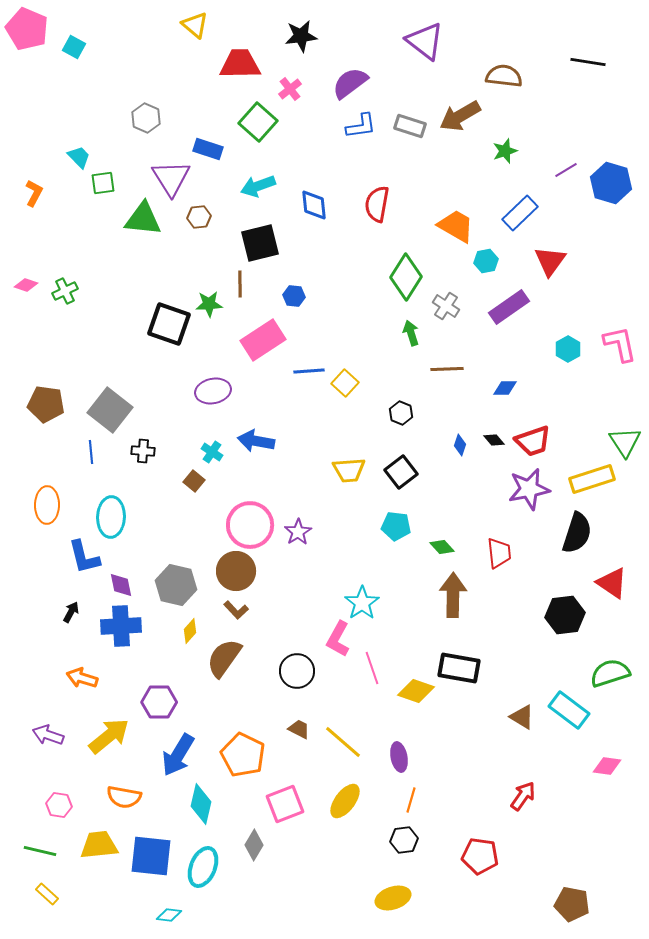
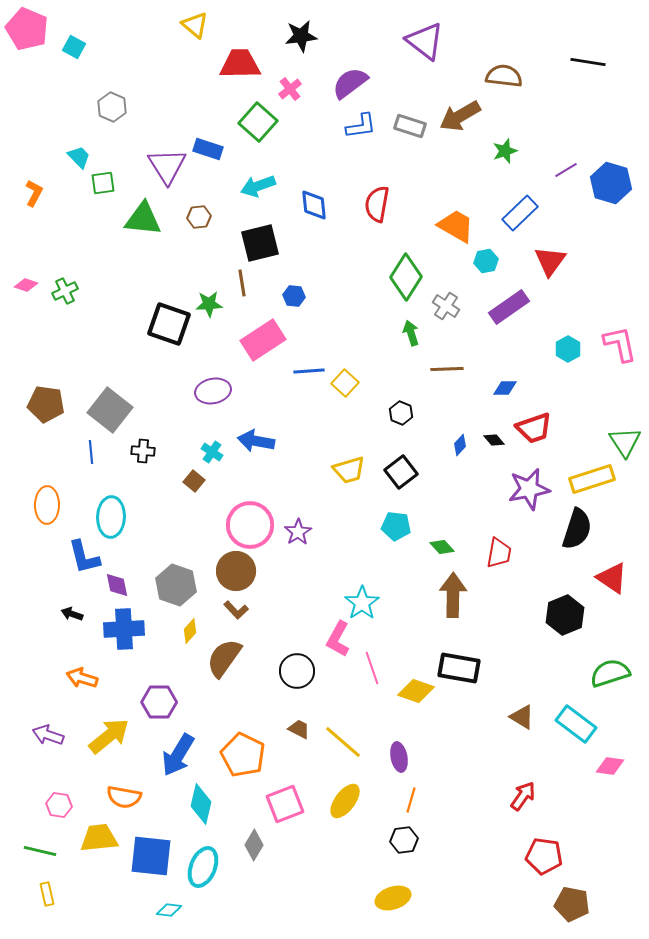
gray hexagon at (146, 118): moved 34 px left, 11 px up
purple triangle at (171, 178): moved 4 px left, 12 px up
brown line at (240, 284): moved 2 px right, 1 px up; rotated 8 degrees counterclockwise
red trapezoid at (533, 441): moved 1 px right, 13 px up
blue diamond at (460, 445): rotated 25 degrees clockwise
yellow trapezoid at (349, 470): rotated 12 degrees counterclockwise
black semicircle at (577, 533): moved 4 px up
red trapezoid at (499, 553): rotated 16 degrees clockwise
red triangle at (612, 583): moved 5 px up
purple diamond at (121, 585): moved 4 px left
gray hexagon at (176, 585): rotated 6 degrees clockwise
black arrow at (71, 612): moved 1 px right, 2 px down; rotated 100 degrees counterclockwise
black hexagon at (565, 615): rotated 15 degrees counterclockwise
blue cross at (121, 626): moved 3 px right, 3 px down
cyan rectangle at (569, 710): moved 7 px right, 14 px down
pink diamond at (607, 766): moved 3 px right
yellow trapezoid at (99, 845): moved 7 px up
red pentagon at (480, 856): moved 64 px right
yellow rectangle at (47, 894): rotated 35 degrees clockwise
cyan diamond at (169, 915): moved 5 px up
